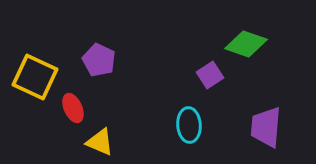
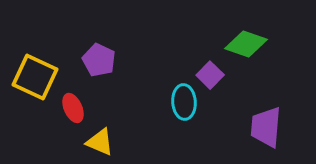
purple square: rotated 12 degrees counterclockwise
cyan ellipse: moved 5 px left, 23 px up
